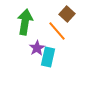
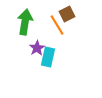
brown square: rotated 21 degrees clockwise
orange line: moved 6 px up; rotated 10 degrees clockwise
